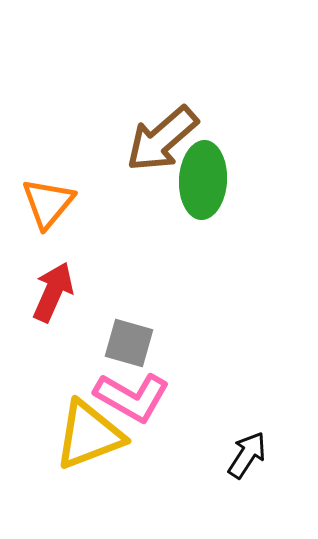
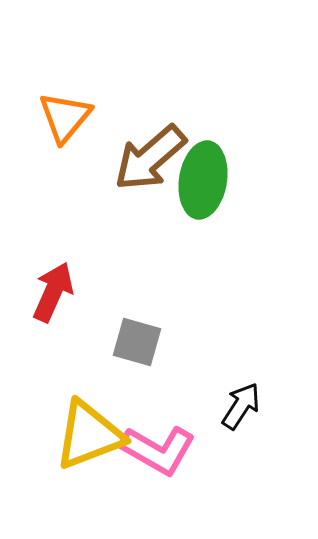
brown arrow: moved 12 px left, 19 px down
green ellipse: rotated 6 degrees clockwise
orange triangle: moved 17 px right, 86 px up
gray square: moved 8 px right, 1 px up
pink L-shape: moved 26 px right, 53 px down
black arrow: moved 6 px left, 49 px up
